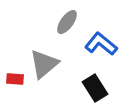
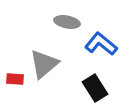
gray ellipse: rotated 65 degrees clockwise
